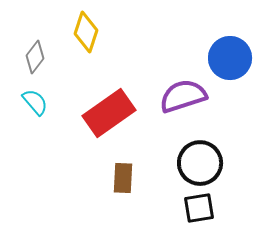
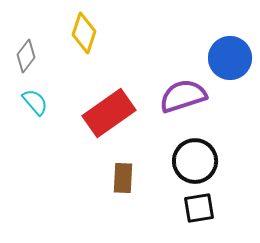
yellow diamond: moved 2 px left, 1 px down
gray diamond: moved 9 px left, 1 px up
black circle: moved 5 px left, 2 px up
